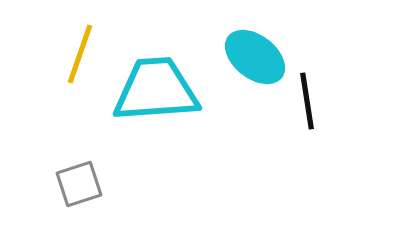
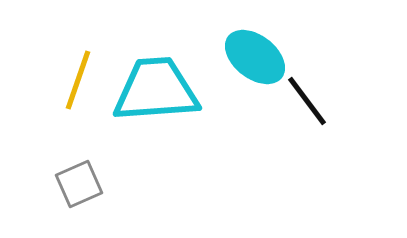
yellow line: moved 2 px left, 26 px down
black line: rotated 28 degrees counterclockwise
gray square: rotated 6 degrees counterclockwise
